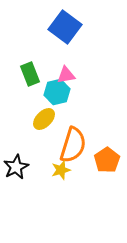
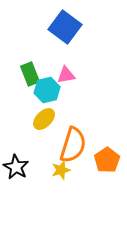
cyan hexagon: moved 10 px left, 2 px up
black star: rotated 15 degrees counterclockwise
